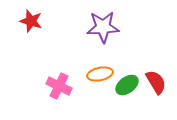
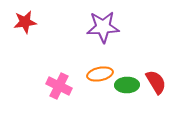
red star: moved 6 px left, 1 px down; rotated 25 degrees counterclockwise
green ellipse: rotated 35 degrees clockwise
